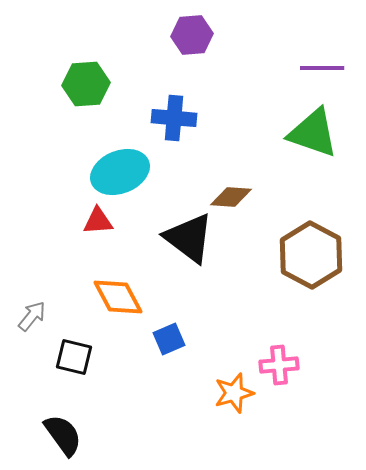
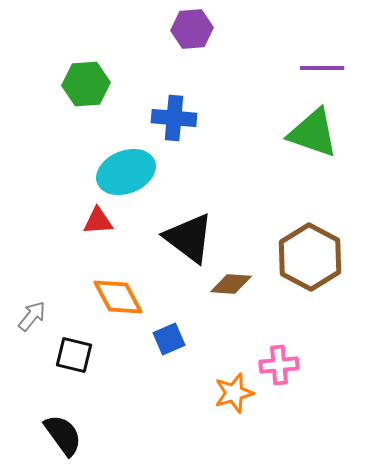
purple hexagon: moved 6 px up
cyan ellipse: moved 6 px right
brown diamond: moved 87 px down
brown hexagon: moved 1 px left, 2 px down
black square: moved 2 px up
